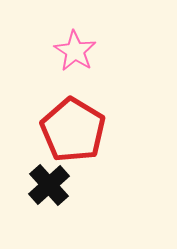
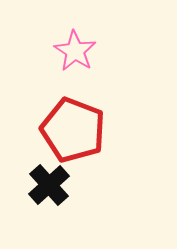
red pentagon: rotated 10 degrees counterclockwise
